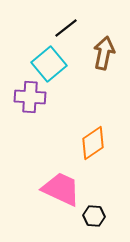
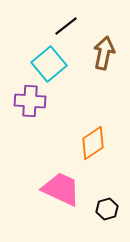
black line: moved 2 px up
purple cross: moved 4 px down
black hexagon: moved 13 px right, 7 px up; rotated 20 degrees counterclockwise
